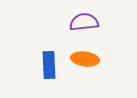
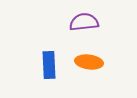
orange ellipse: moved 4 px right, 3 px down
